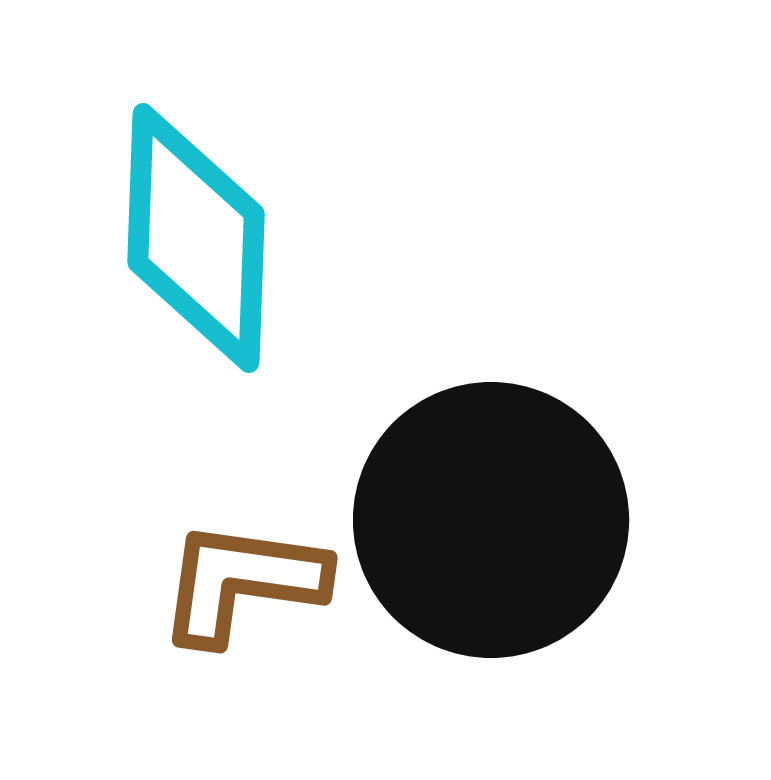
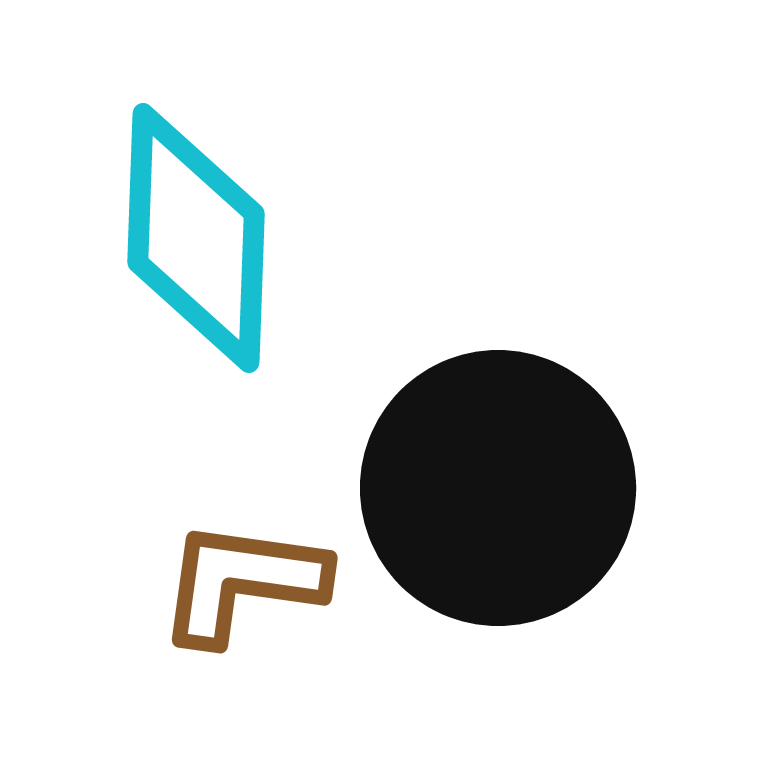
black circle: moved 7 px right, 32 px up
